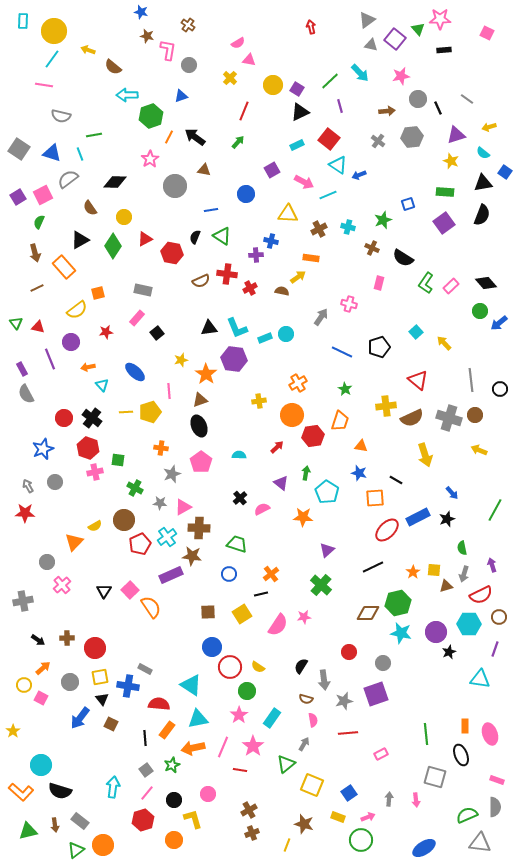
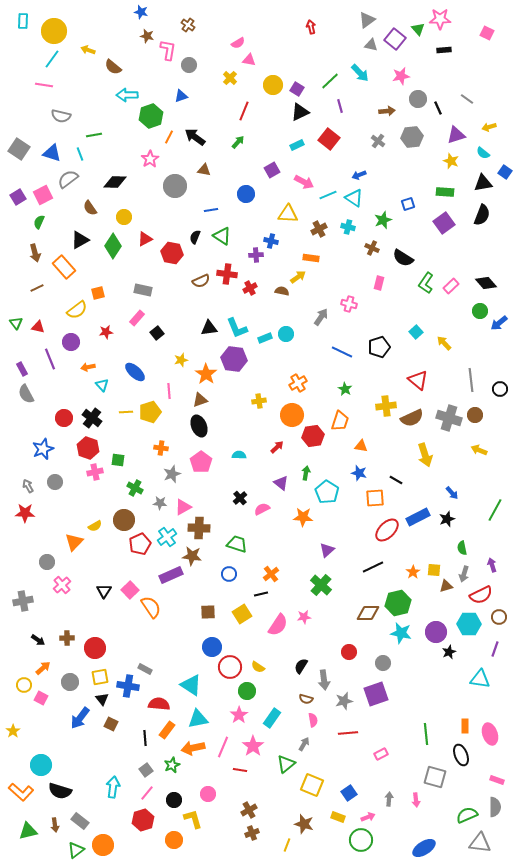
cyan triangle at (338, 165): moved 16 px right, 33 px down
